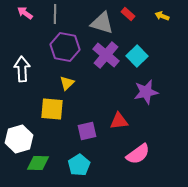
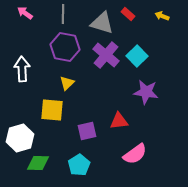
gray line: moved 8 px right
purple star: rotated 20 degrees clockwise
yellow square: moved 1 px down
white hexagon: moved 1 px right, 1 px up
pink semicircle: moved 3 px left
